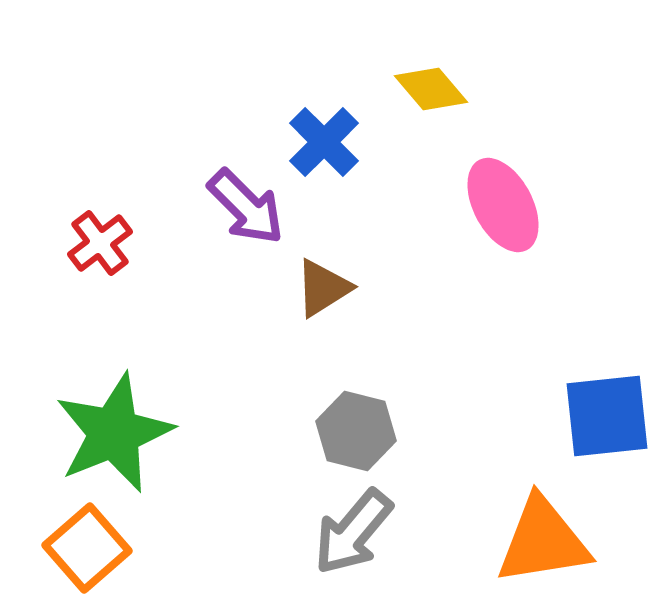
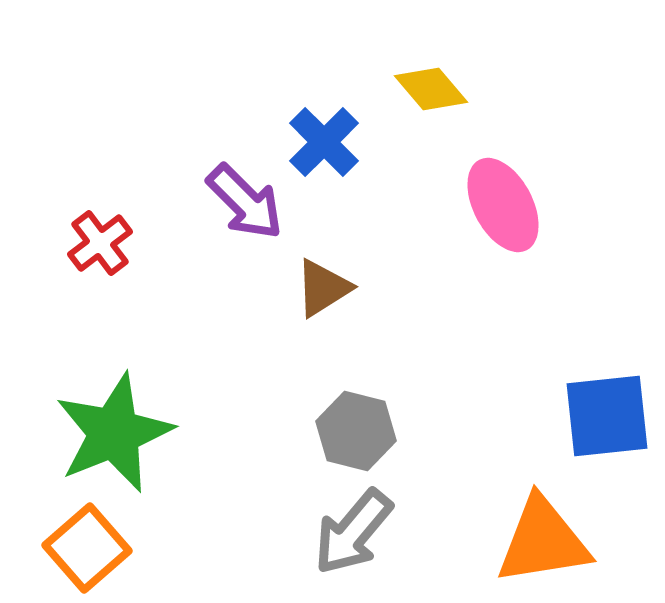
purple arrow: moved 1 px left, 5 px up
